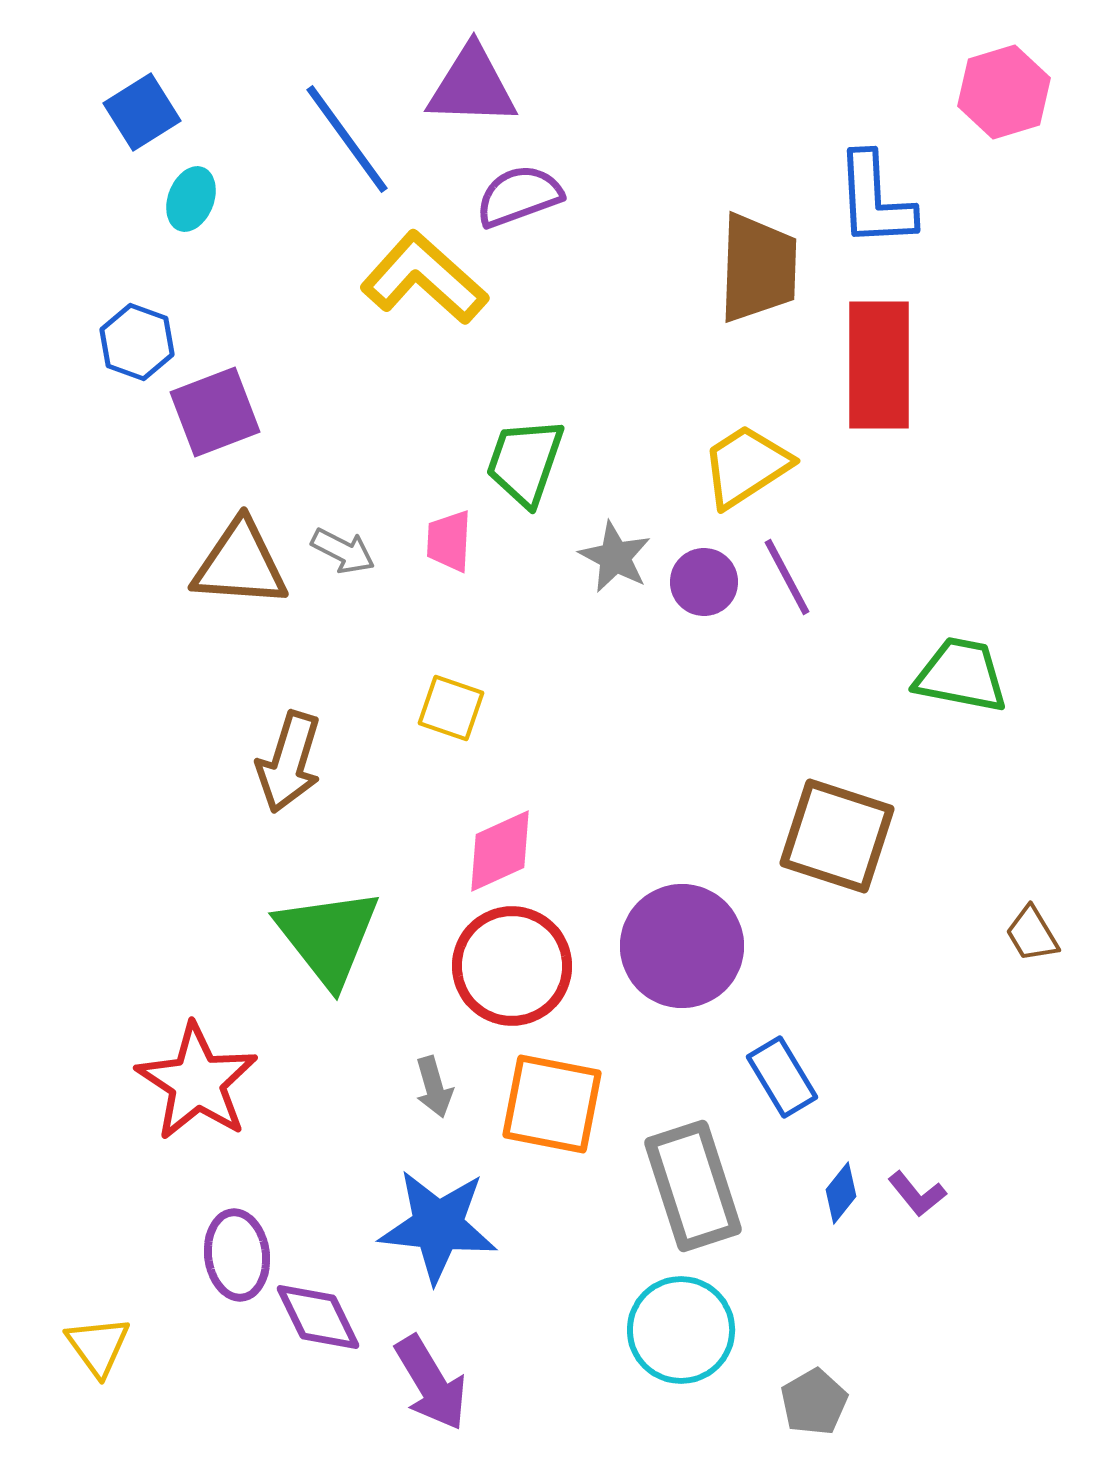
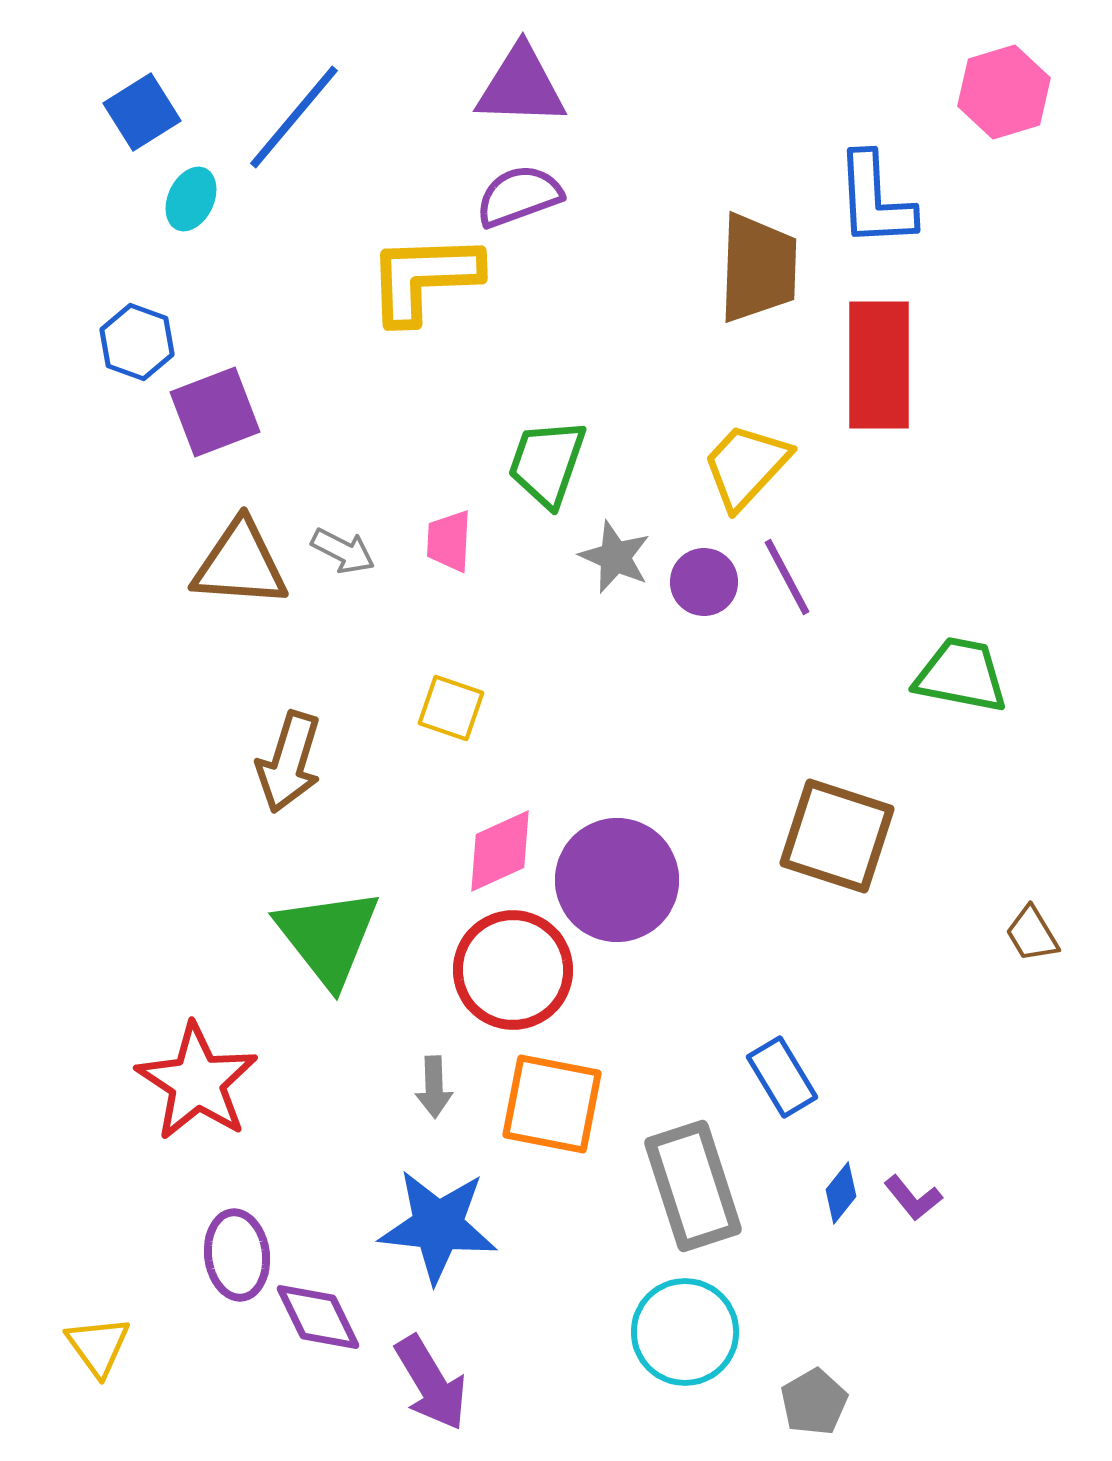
purple triangle at (472, 86): moved 49 px right
blue line at (347, 139): moved 53 px left, 22 px up; rotated 76 degrees clockwise
cyan ellipse at (191, 199): rotated 4 degrees clockwise
yellow L-shape at (424, 278): rotated 44 degrees counterclockwise
green trapezoid at (525, 462): moved 22 px right, 1 px down
yellow trapezoid at (746, 466): rotated 14 degrees counterclockwise
gray star at (615, 557): rotated 4 degrees counterclockwise
purple circle at (682, 946): moved 65 px left, 66 px up
red circle at (512, 966): moved 1 px right, 4 px down
gray arrow at (434, 1087): rotated 14 degrees clockwise
purple L-shape at (917, 1194): moved 4 px left, 4 px down
cyan circle at (681, 1330): moved 4 px right, 2 px down
